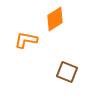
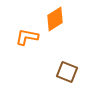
orange L-shape: moved 1 px right, 3 px up
